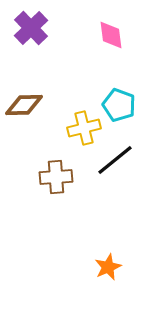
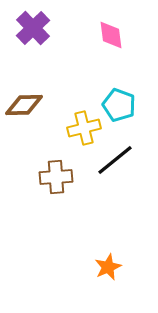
purple cross: moved 2 px right
